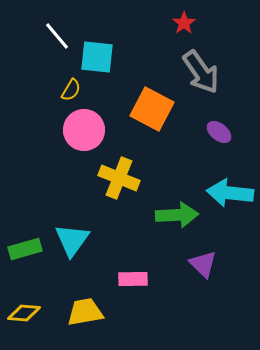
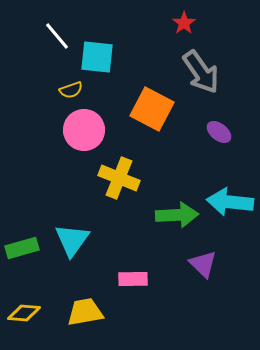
yellow semicircle: rotated 40 degrees clockwise
cyan arrow: moved 9 px down
green rectangle: moved 3 px left, 1 px up
